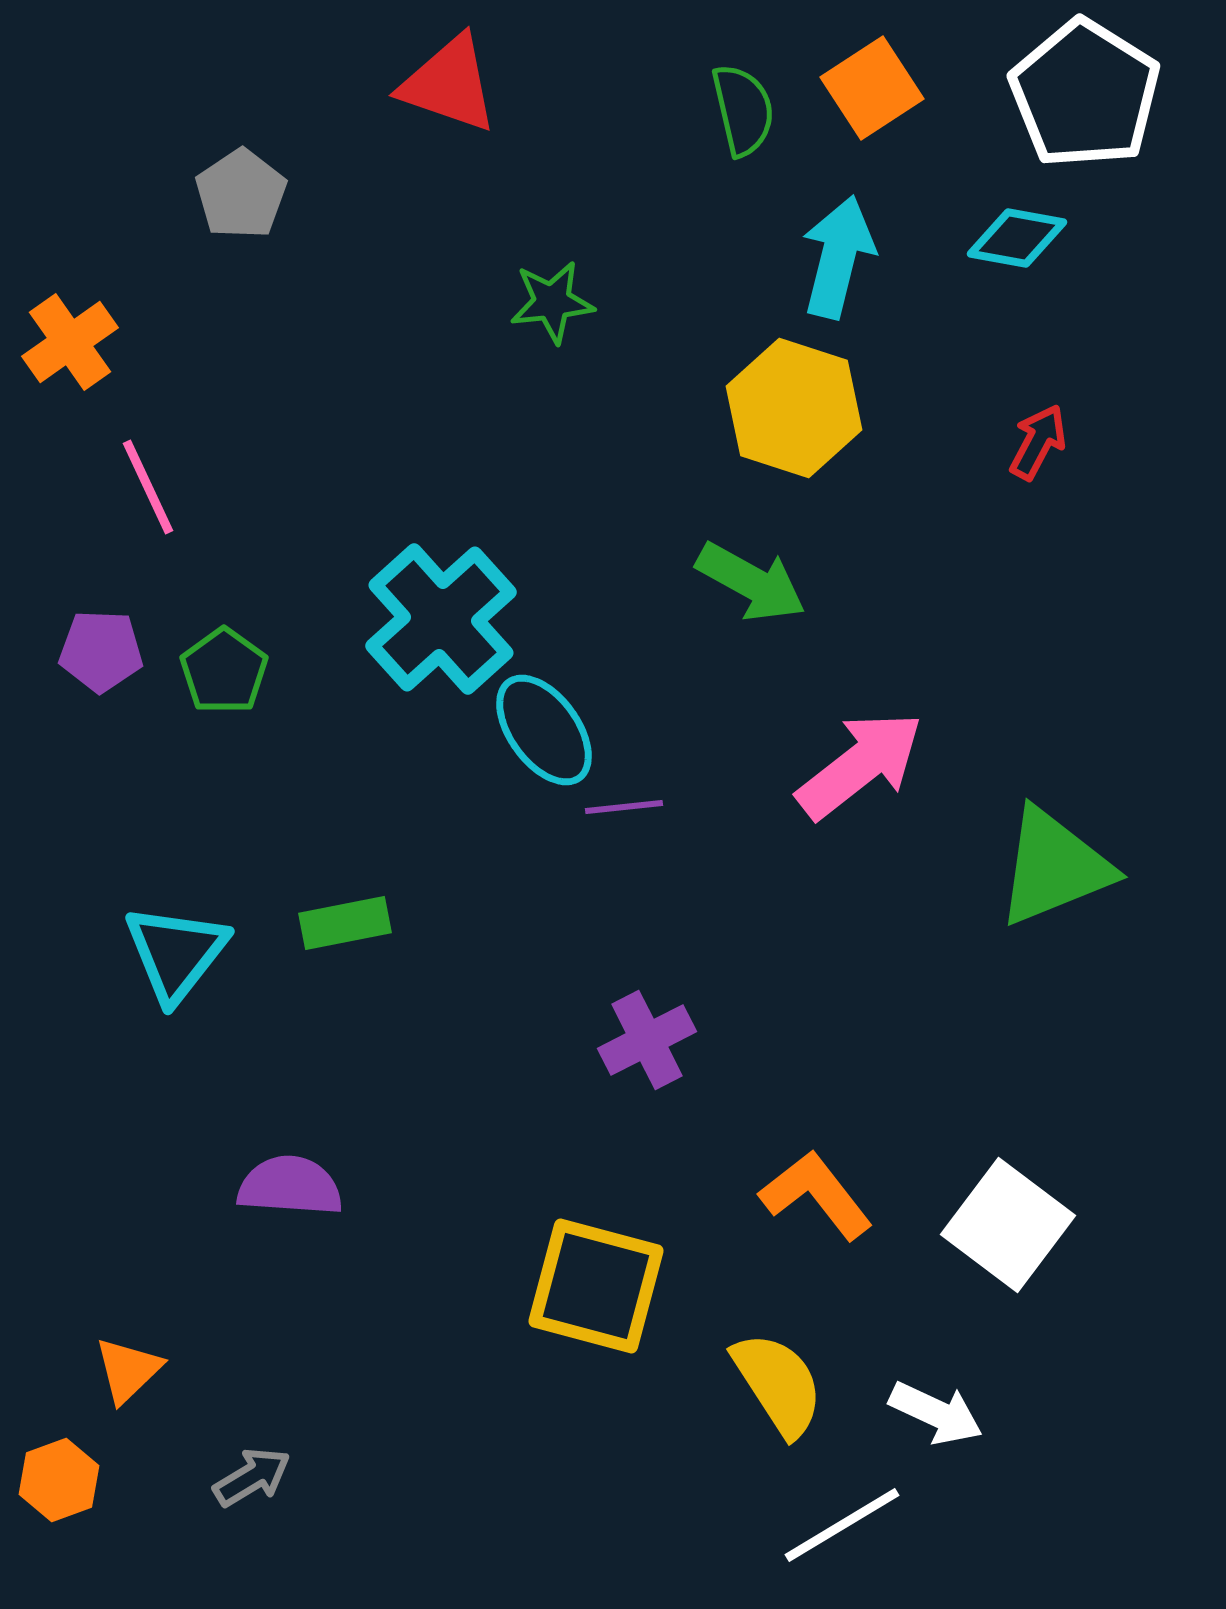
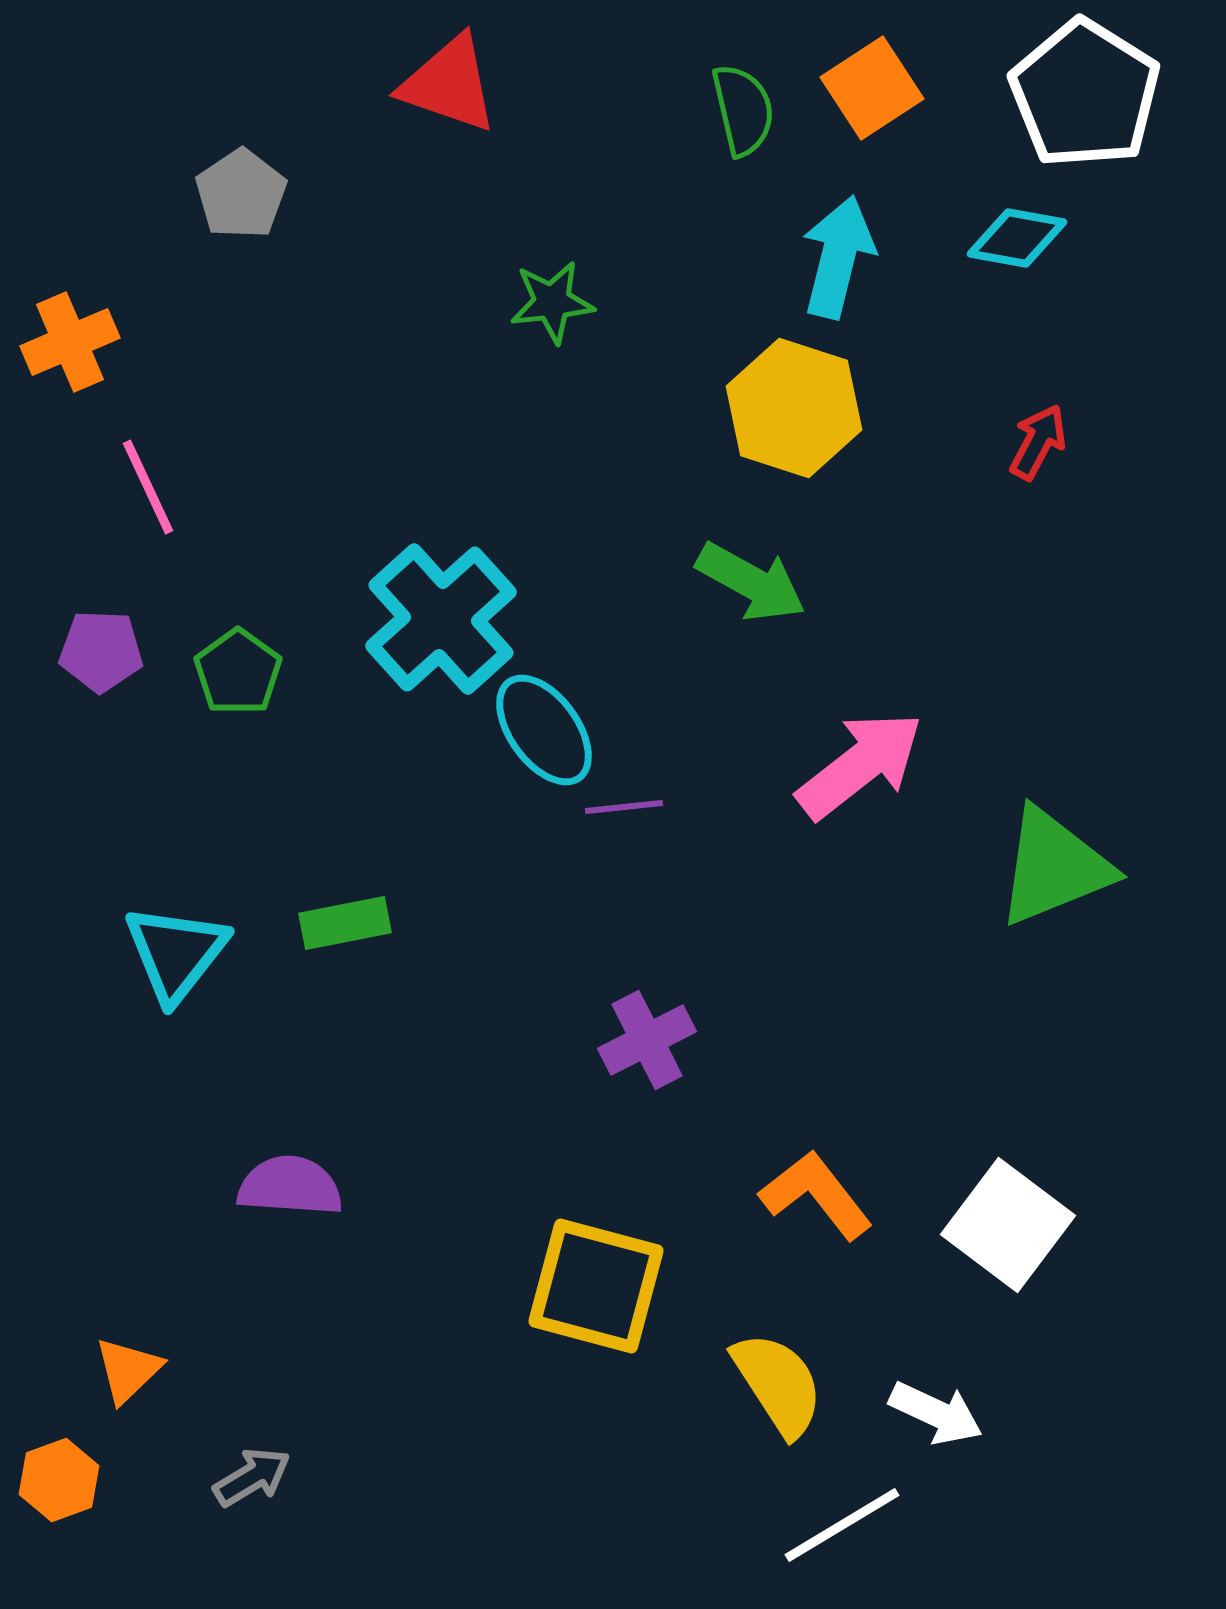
orange cross: rotated 12 degrees clockwise
green pentagon: moved 14 px right, 1 px down
